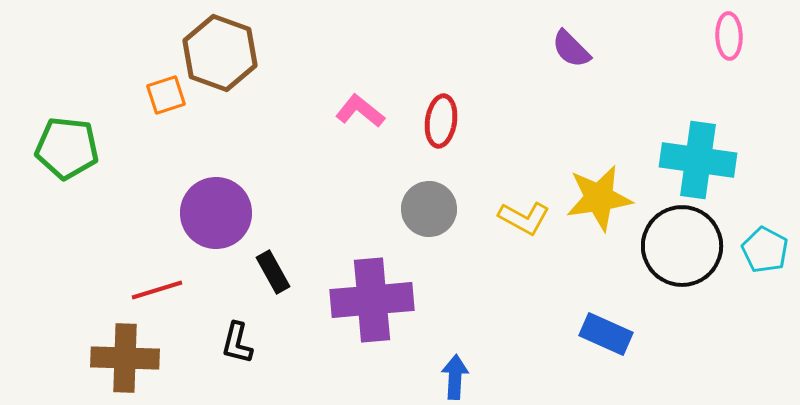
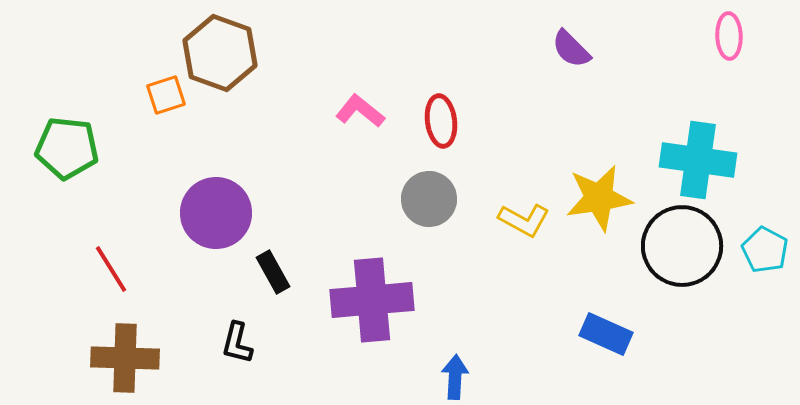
red ellipse: rotated 15 degrees counterclockwise
gray circle: moved 10 px up
yellow L-shape: moved 2 px down
red line: moved 46 px left, 21 px up; rotated 75 degrees clockwise
